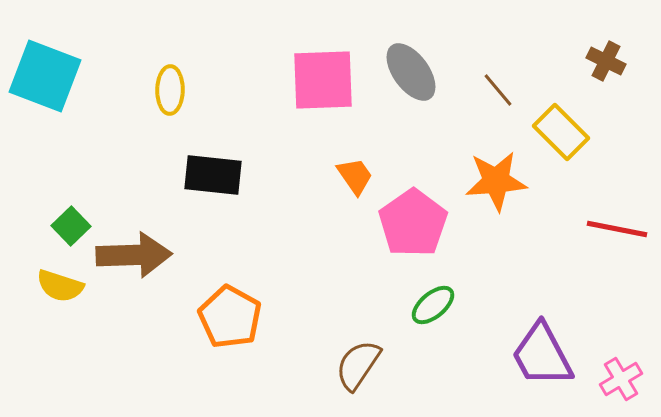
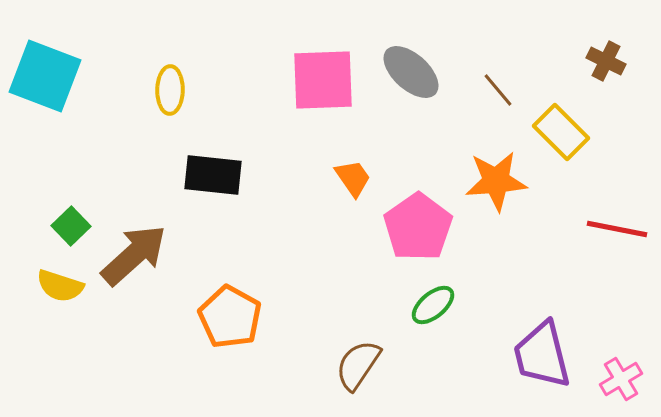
gray ellipse: rotated 12 degrees counterclockwise
orange trapezoid: moved 2 px left, 2 px down
pink pentagon: moved 5 px right, 4 px down
brown arrow: rotated 40 degrees counterclockwise
purple trapezoid: rotated 14 degrees clockwise
